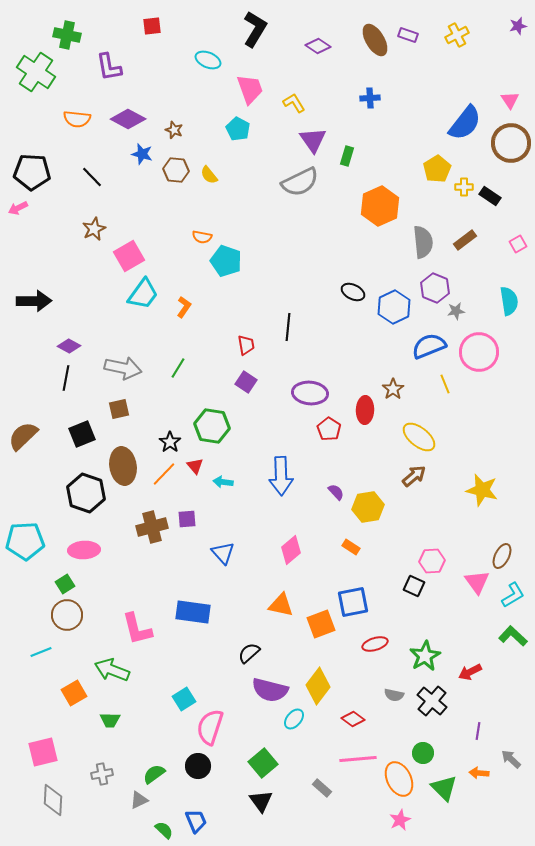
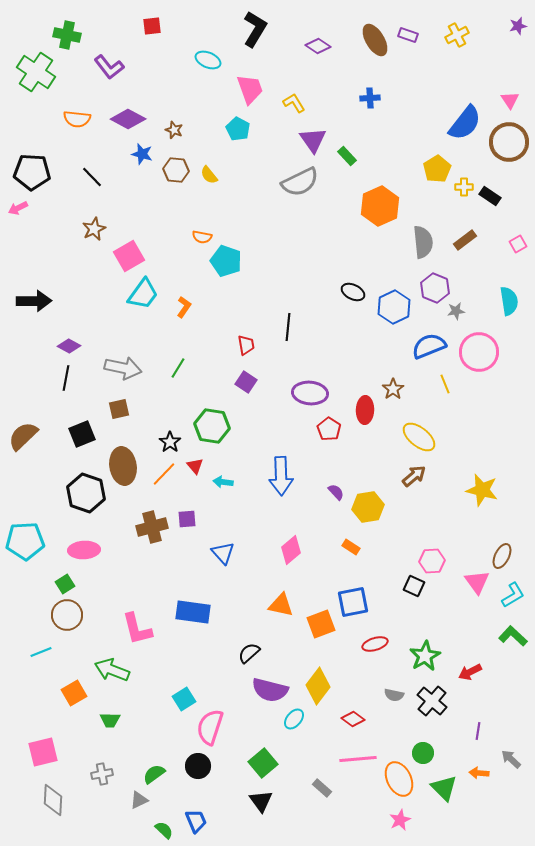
purple L-shape at (109, 67): rotated 28 degrees counterclockwise
brown circle at (511, 143): moved 2 px left, 1 px up
green rectangle at (347, 156): rotated 60 degrees counterclockwise
